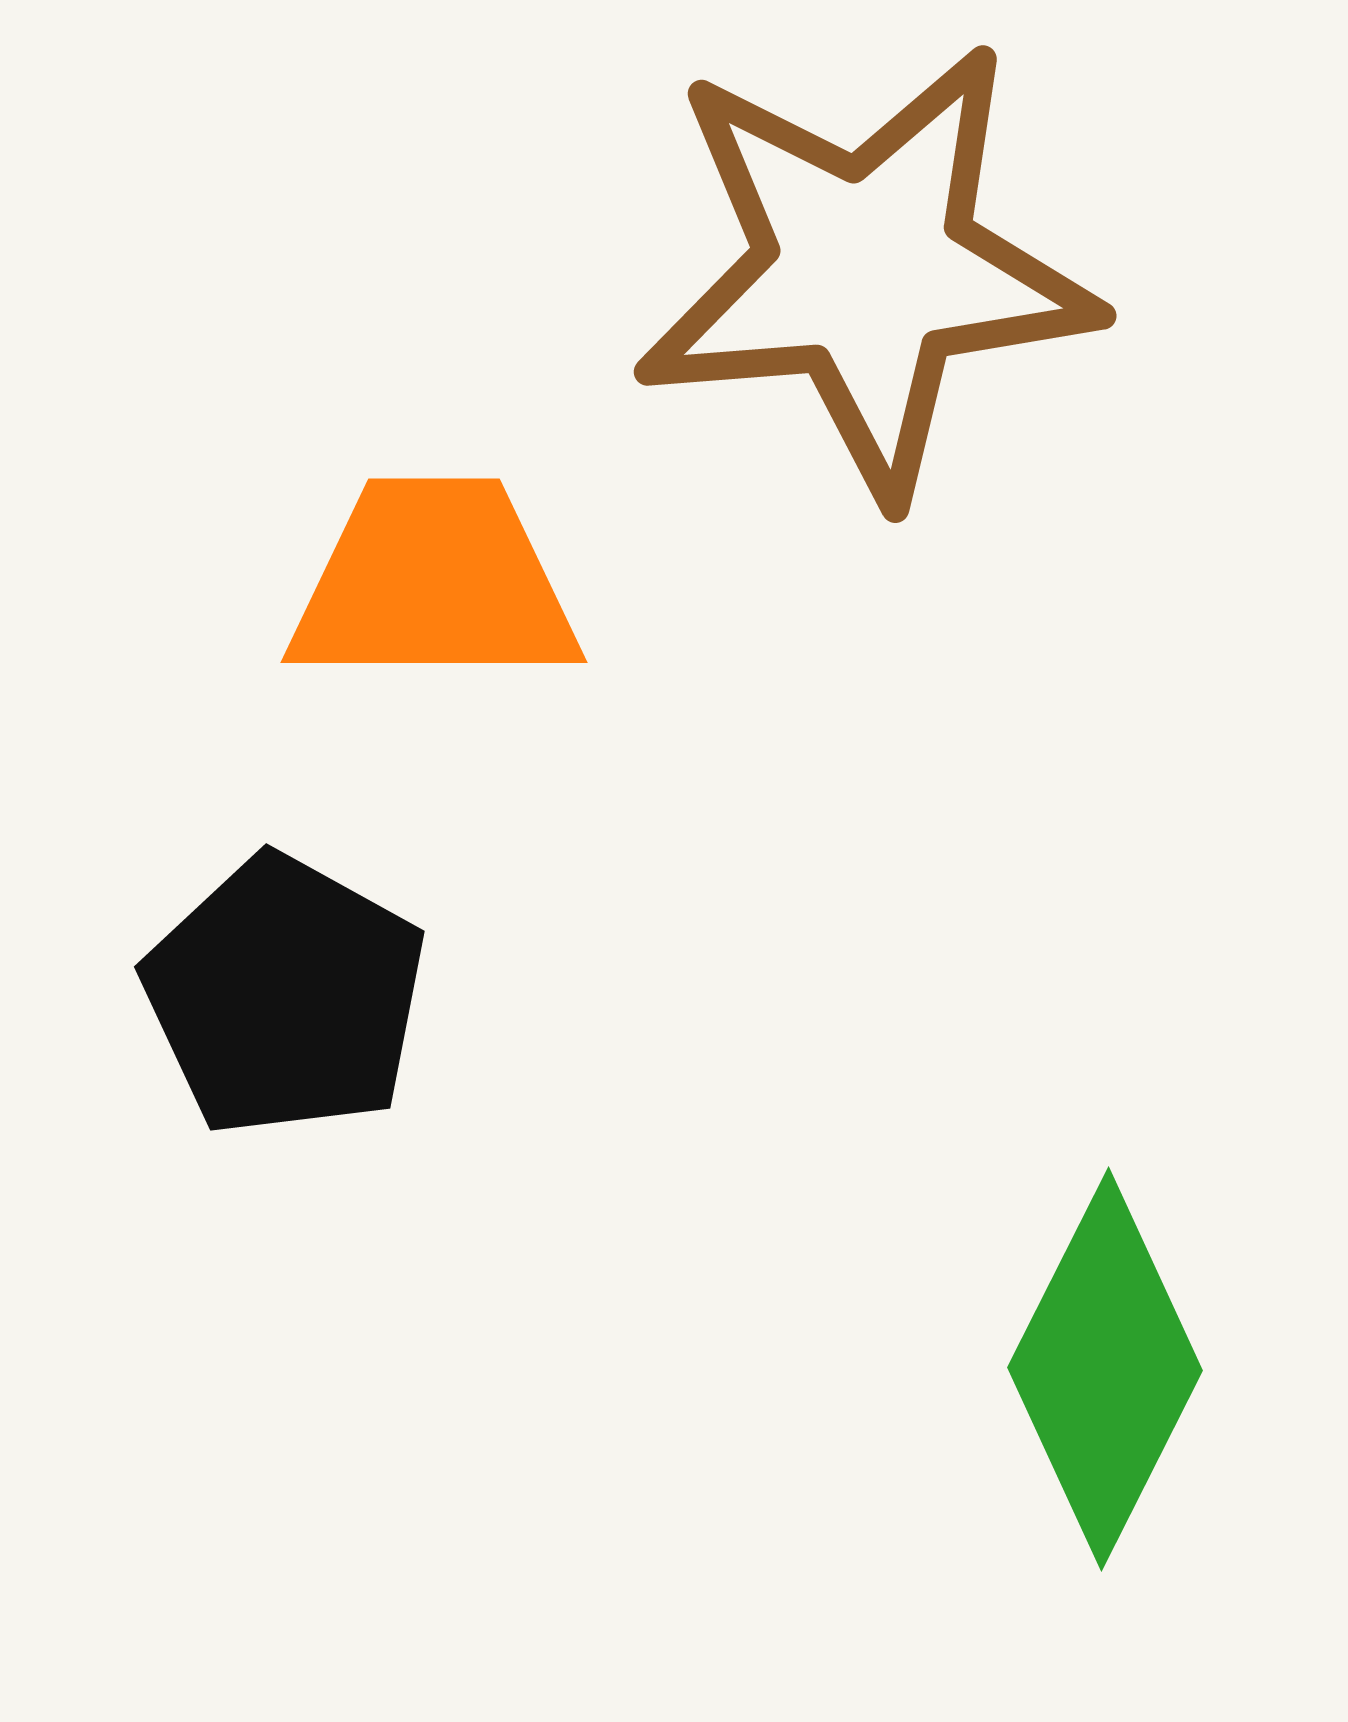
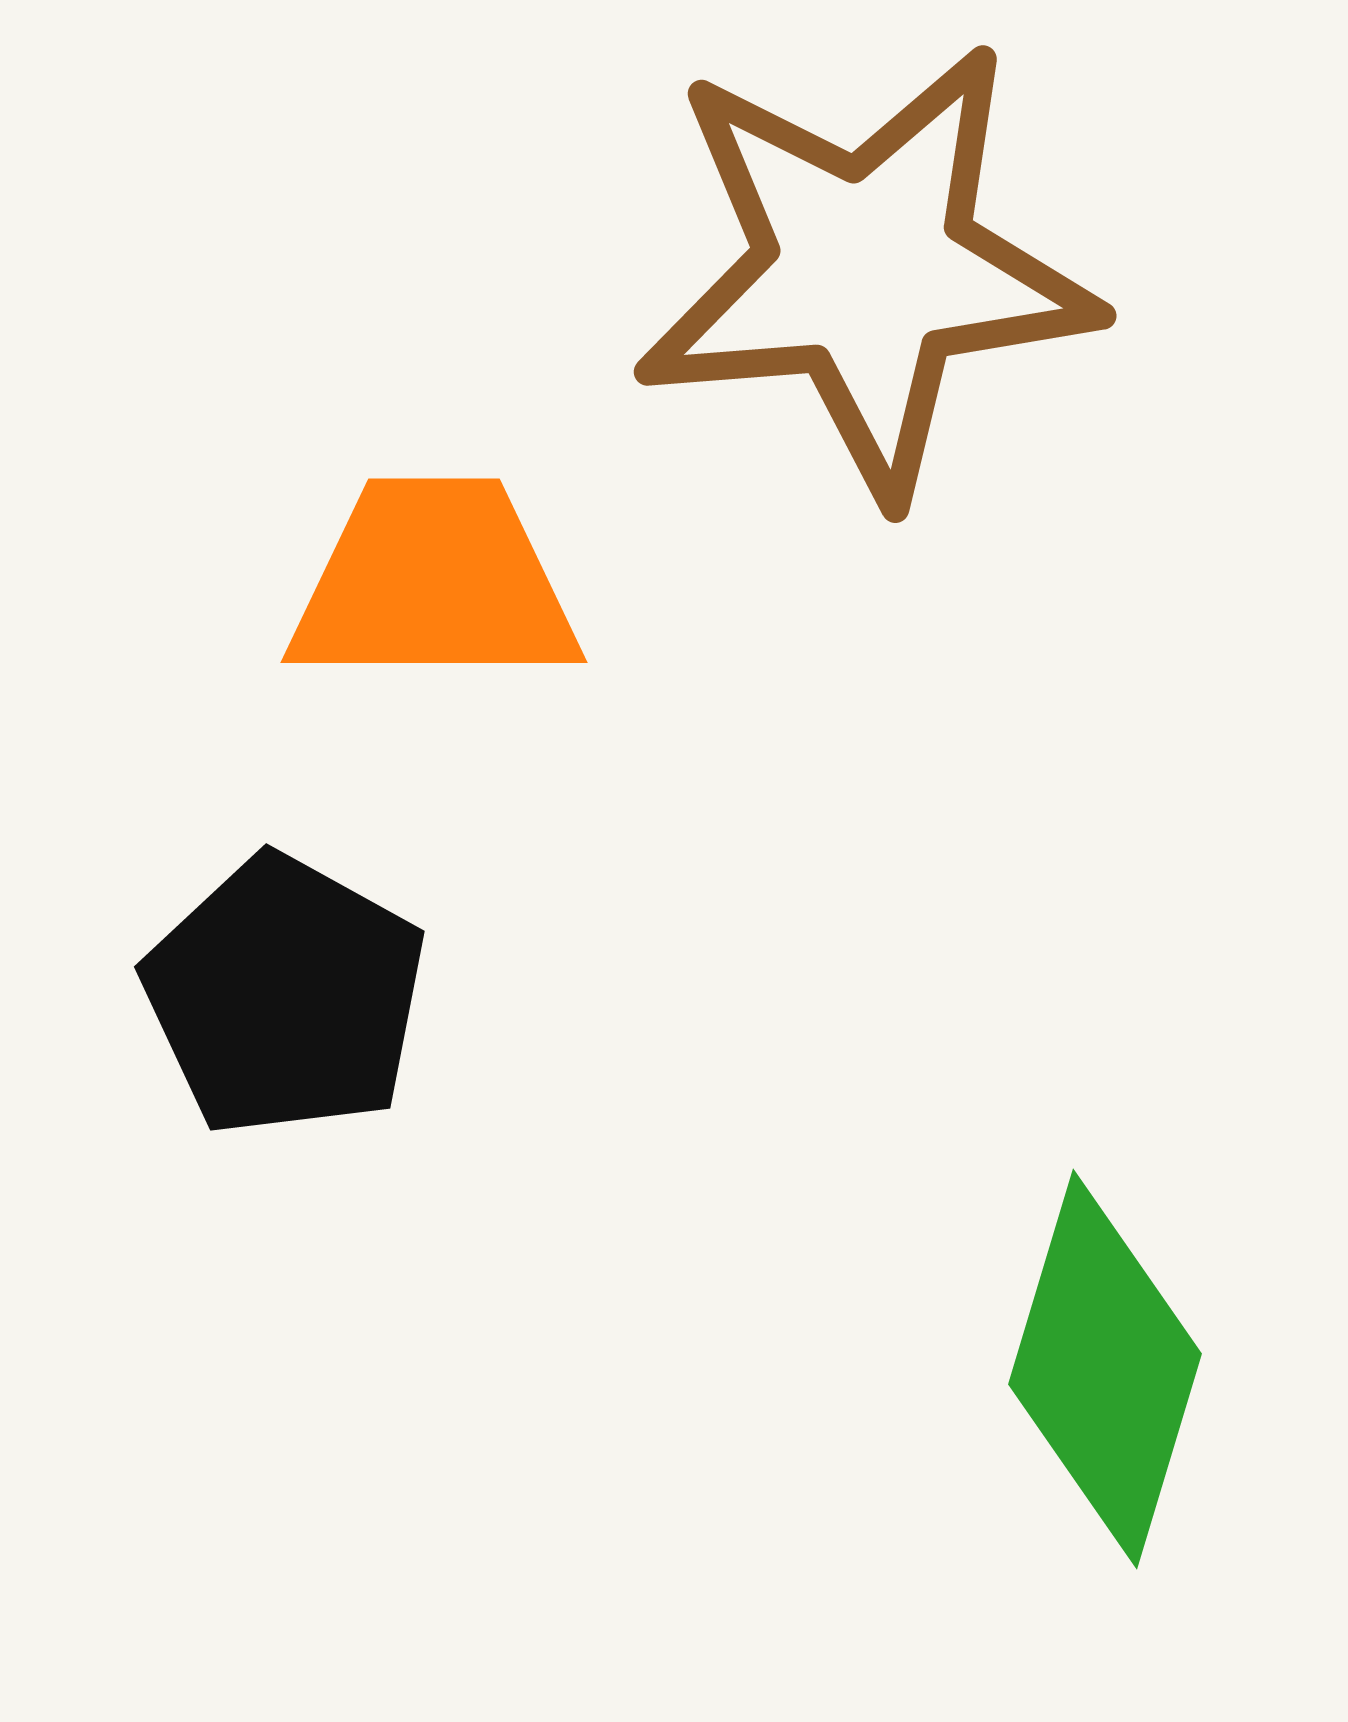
green diamond: rotated 10 degrees counterclockwise
